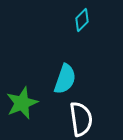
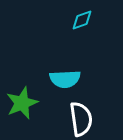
cyan diamond: rotated 25 degrees clockwise
cyan semicircle: rotated 68 degrees clockwise
